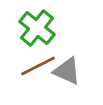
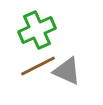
green cross: moved 2 px down; rotated 27 degrees clockwise
